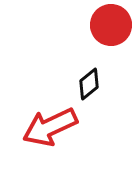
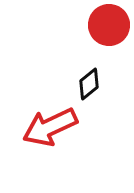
red circle: moved 2 px left
